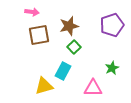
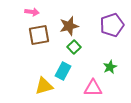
green star: moved 2 px left, 1 px up
